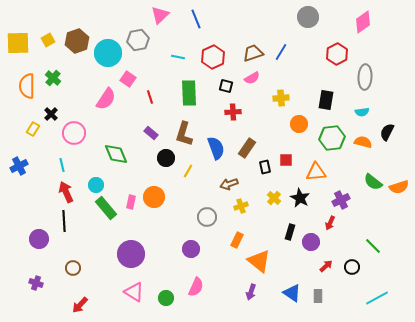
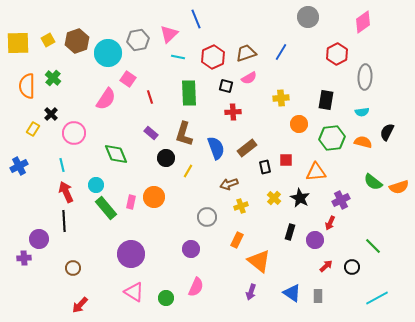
pink triangle at (160, 15): moved 9 px right, 19 px down
brown trapezoid at (253, 53): moved 7 px left
pink semicircle at (252, 78): moved 3 px left
brown rectangle at (247, 148): rotated 18 degrees clockwise
purple circle at (311, 242): moved 4 px right, 2 px up
purple cross at (36, 283): moved 12 px left, 25 px up; rotated 24 degrees counterclockwise
